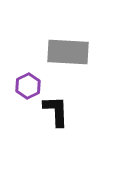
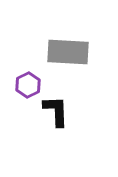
purple hexagon: moved 1 px up
